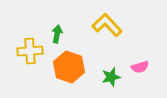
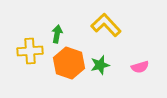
yellow L-shape: moved 1 px left
orange hexagon: moved 4 px up
green star: moved 11 px left, 12 px up
